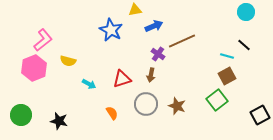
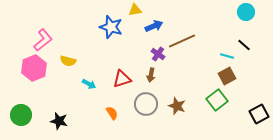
blue star: moved 3 px up; rotated 10 degrees counterclockwise
black square: moved 1 px left, 1 px up
